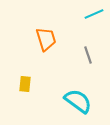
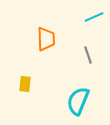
cyan line: moved 3 px down
orange trapezoid: rotated 15 degrees clockwise
cyan semicircle: rotated 104 degrees counterclockwise
